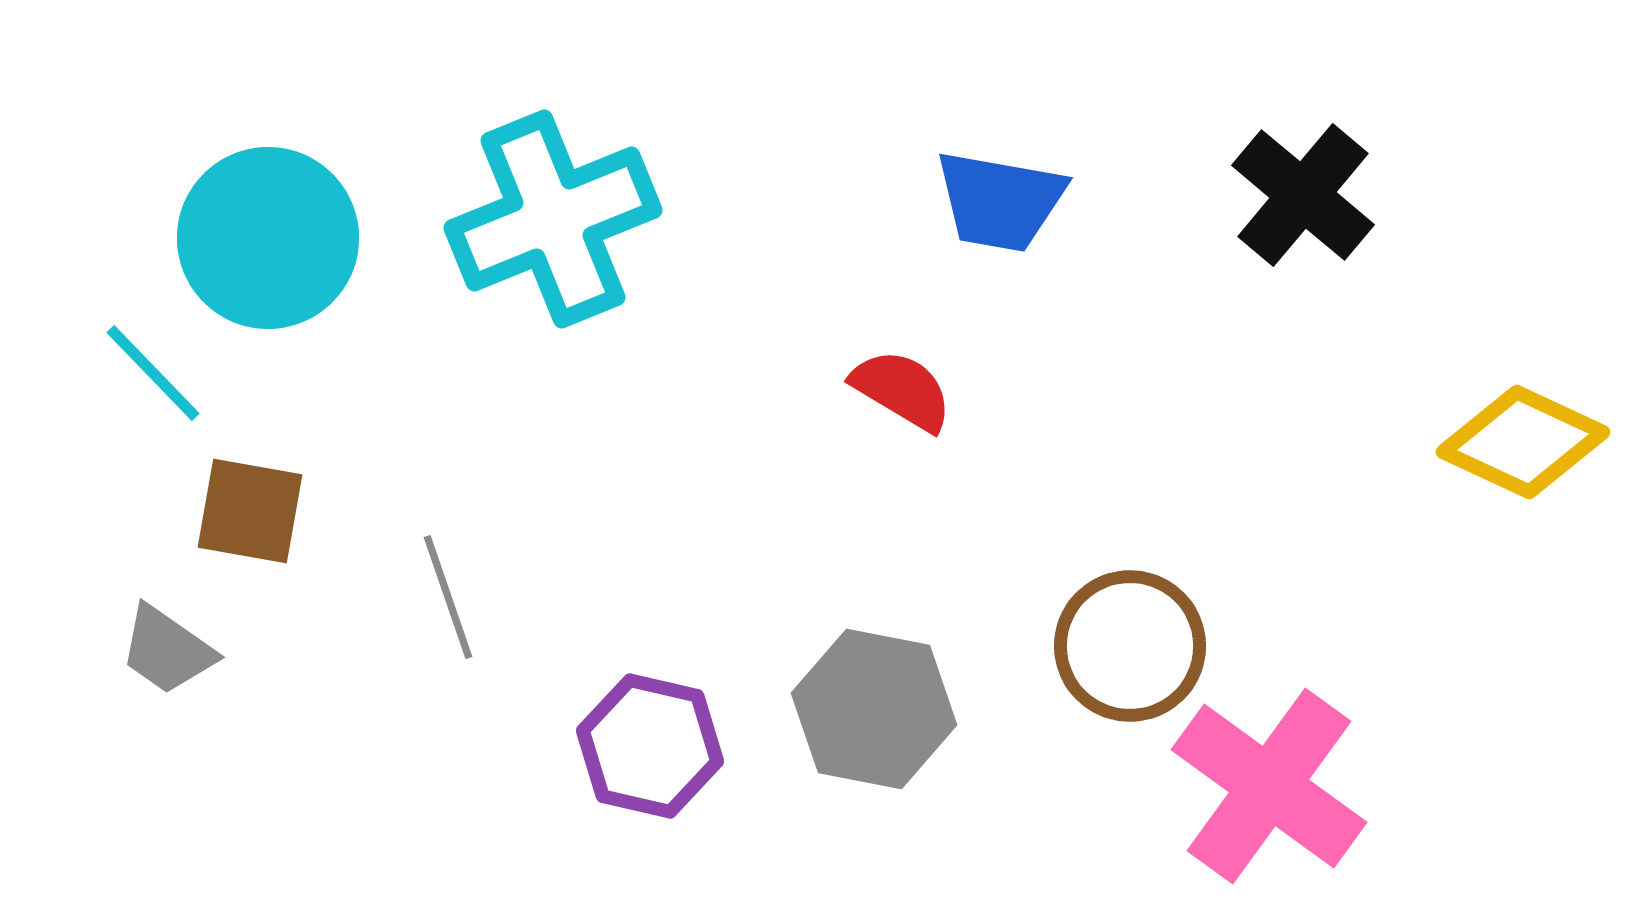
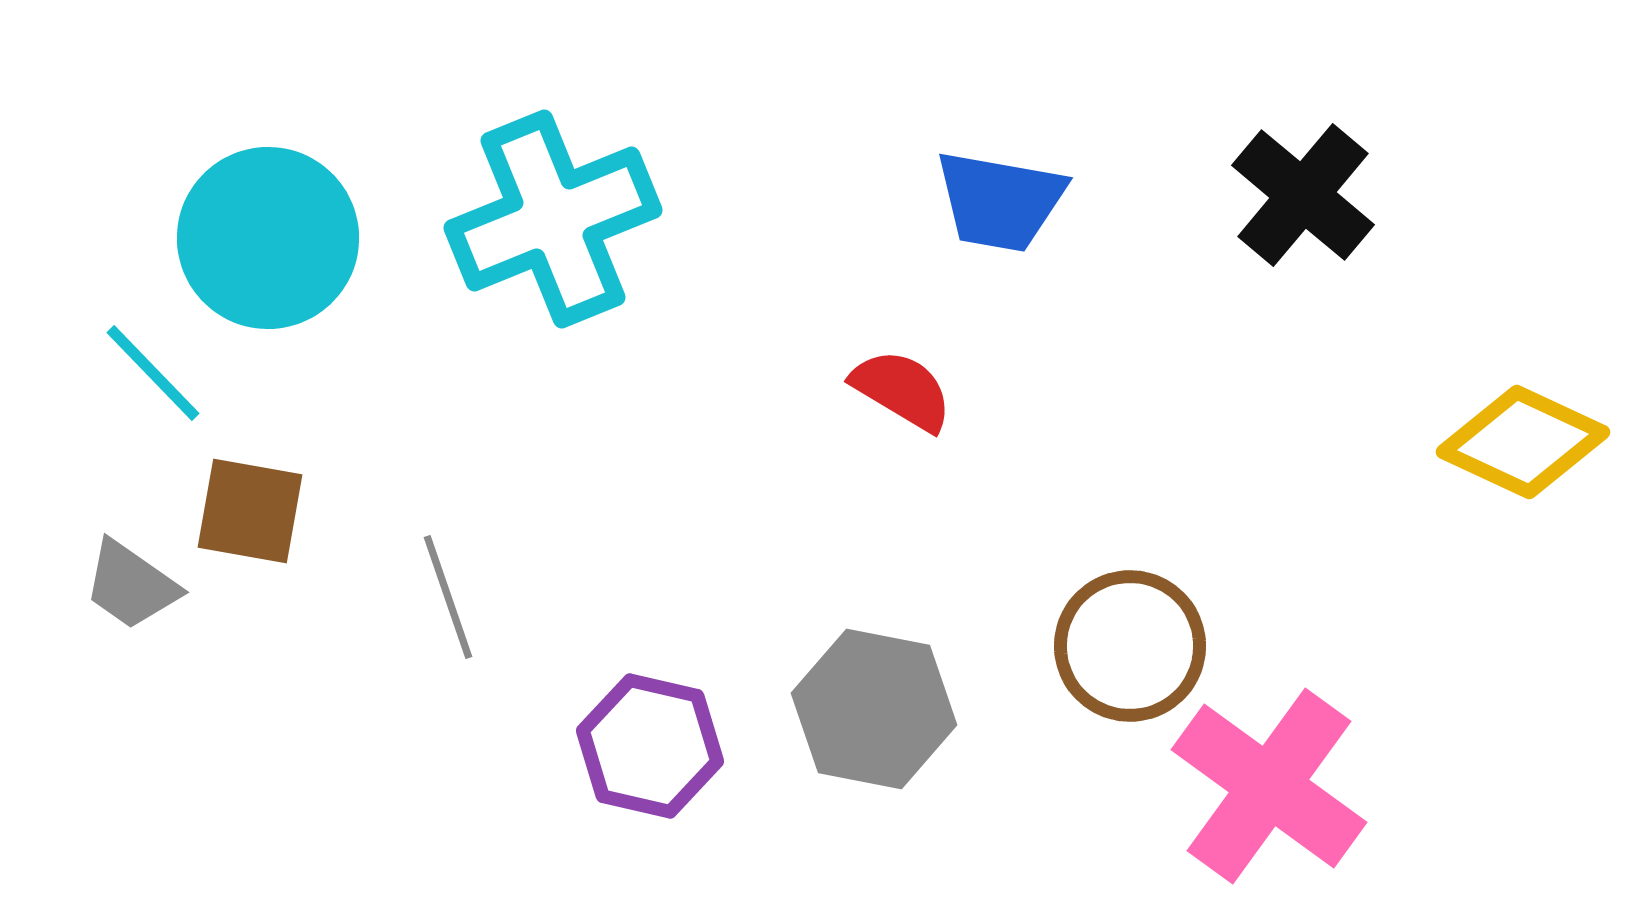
gray trapezoid: moved 36 px left, 65 px up
